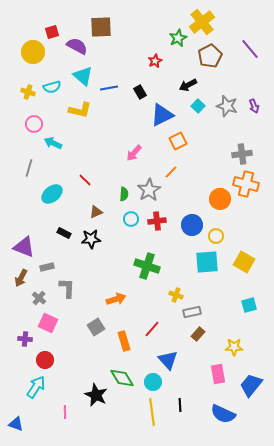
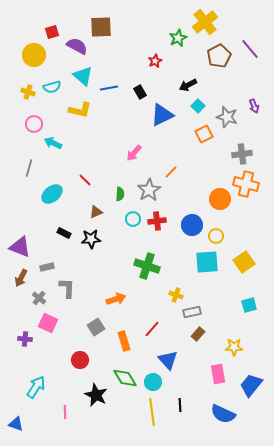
yellow cross at (202, 22): moved 3 px right
yellow circle at (33, 52): moved 1 px right, 3 px down
brown pentagon at (210, 56): moved 9 px right
gray star at (227, 106): moved 11 px down
orange square at (178, 141): moved 26 px right, 7 px up
green semicircle at (124, 194): moved 4 px left
cyan circle at (131, 219): moved 2 px right
purple triangle at (24, 247): moved 4 px left
yellow square at (244, 262): rotated 25 degrees clockwise
red circle at (45, 360): moved 35 px right
green diamond at (122, 378): moved 3 px right
